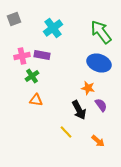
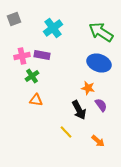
green arrow: rotated 20 degrees counterclockwise
